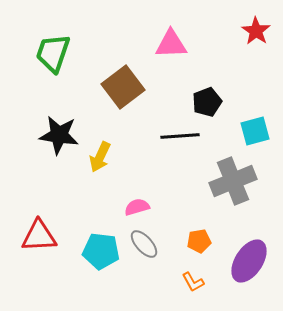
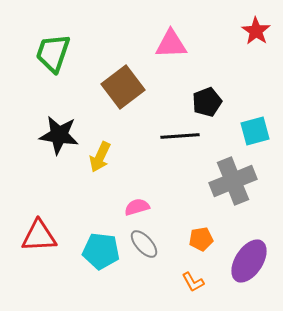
orange pentagon: moved 2 px right, 2 px up
